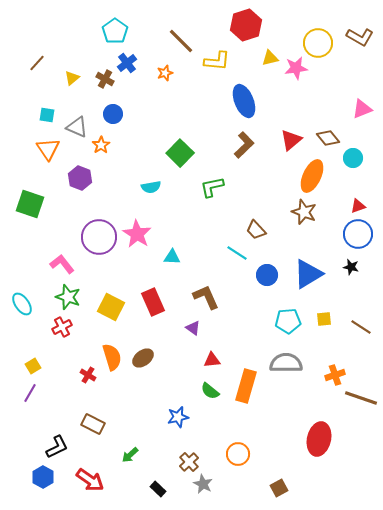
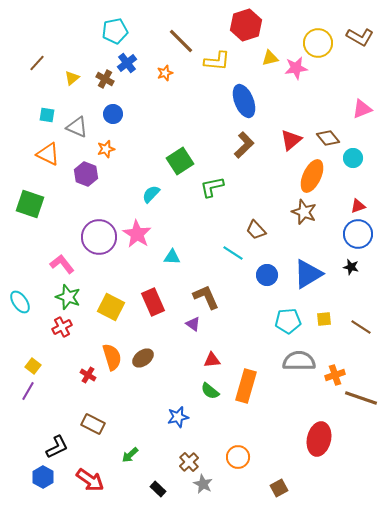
cyan pentagon at (115, 31): rotated 25 degrees clockwise
orange star at (101, 145): moved 5 px right, 4 px down; rotated 18 degrees clockwise
orange triangle at (48, 149): moved 5 px down; rotated 30 degrees counterclockwise
green square at (180, 153): moved 8 px down; rotated 12 degrees clockwise
purple hexagon at (80, 178): moved 6 px right, 4 px up
cyan semicircle at (151, 187): moved 7 px down; rotated 144 degrees clockwise
cyan line at (237, 253): moved 4 px left
cyan ellipse at (22, 304): moved 2 px left, 2 px up
purple triangle at (193, 328): moved 4 px up
gray semicircle at (286, 363): moved 13 px right, 2 px up
yellow square at (33, 366): rotated 21 degrees counterclockwise
purple line at (30, 393): moved 2 px left, 2 px up
orange circle at (238, 454): moved 3 px down
